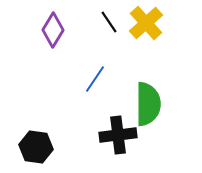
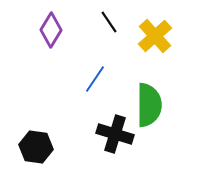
yellow cross: moved 9 px right, 13 px down
purple diamond: moved 2 px left
green semicircle: moved 1 px right, 1 px down
black cross: moved 3 px left, 1 px up; rotated 24 degrees clockwise
